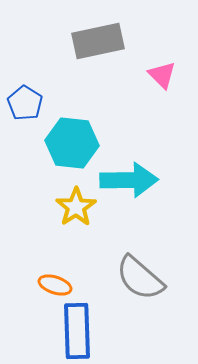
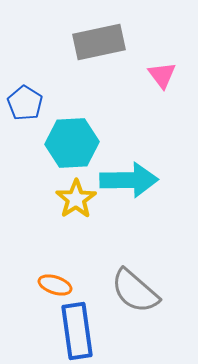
gray rectangle: moved 1 px right, 1 px down
pink triangle: rotated 8 degrees clockwise
cyan hexagon: rotated 9 degrees counterclockwise
yellow star: moved 8 px up
gray semicircle: moved 5 px left, 13 px down
blue rectangle: rotated 6 degrees counterclockwise
